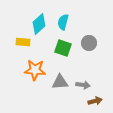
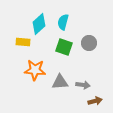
green square: moved 1 px right, 1 px up
